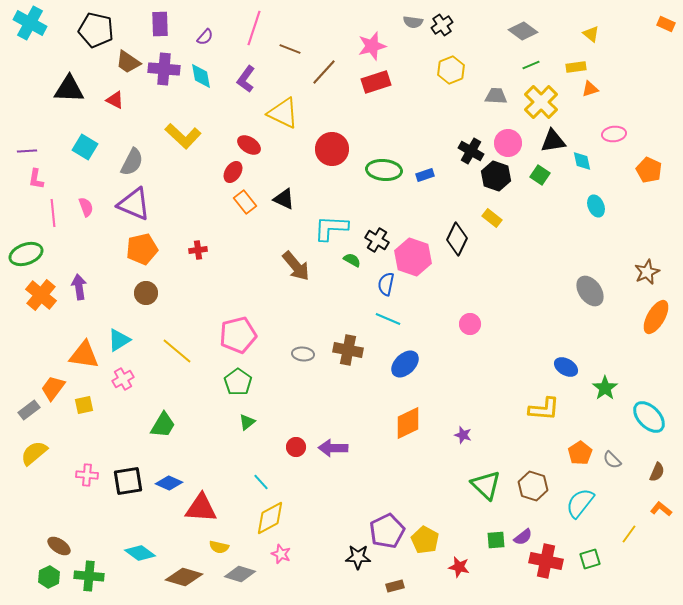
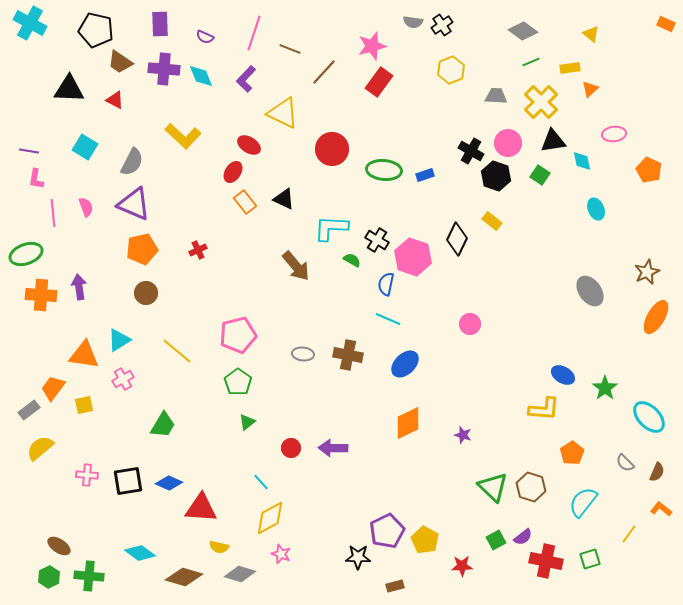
pink line at (254, 28): moved 5 px down
purple semicircle at (205, 37): rotated 72 degrees clockwise
brown trapezoid at (128, 62): moved 8 px left
green line at (531, 65): moved 3 px up
yellow rectangle at (576, 67): moved 6 px left, 1 px down
cyan diamond at (201, 76): rotated 12 degrees counterclockwise
purple L-shape at (246, 79): rotated 8 degrees clockwise
red rectangle at (376, 82): moved 3 px right; rotated 36 degrees counterclockwise
orange triangle at (590, 89): rotated 24 degrees counterclockwise
purple line at (27, 151): moved 2 px right; rotated 12 degrees clockwise
cyan ellipse at (596, 206): moved 3 px down
yellow rectangle at (492, 218): moved 3 px down
red cross at (198, 250): rotated 18 degrees counterclockwise
orange cross at (41, 295): rotated 36 degrees counterclockwise
brown cross at (348, 350): moved 5 px down
blue ellipse at (566, 367): moved 3 px left, 8 px down
red circle at (296, 447): moved 5 px left, 1 px down
yellow semicircle at (34, 453): moved 6 px right, 5 px up
orange pentagon at (580, 453): moved 8 px left
gray semicircle at (612, 460): moved 13 px right, 3 px down
green triangle at (486, 485): moved 7 px right, 2 px down
brown hexagon at (533, 486): moved 2 px left, 1 px down
cyan semicircle at (580, 503): moved 3 px right, 1 px up
green square at (496, 540): rotated 24 degrees counterclockwise
red star at (459, 567): moved 3 px right, 1 px up; rotated 15 degrees counterclockwise
